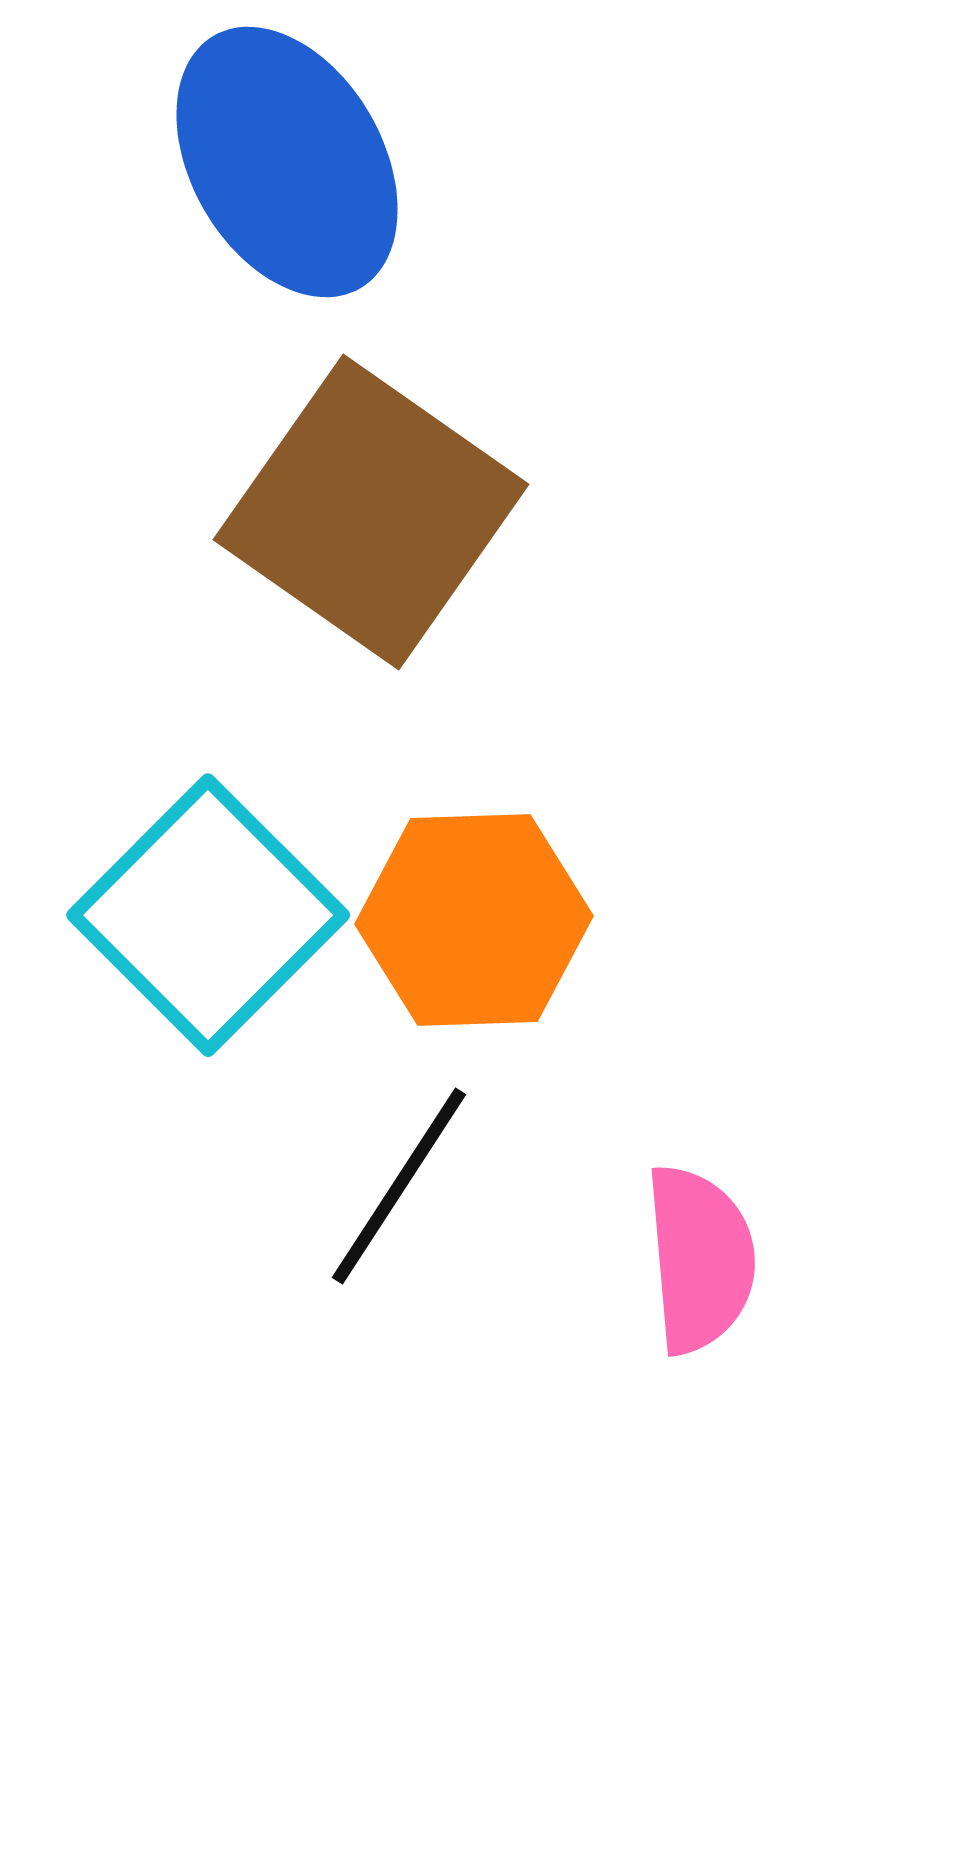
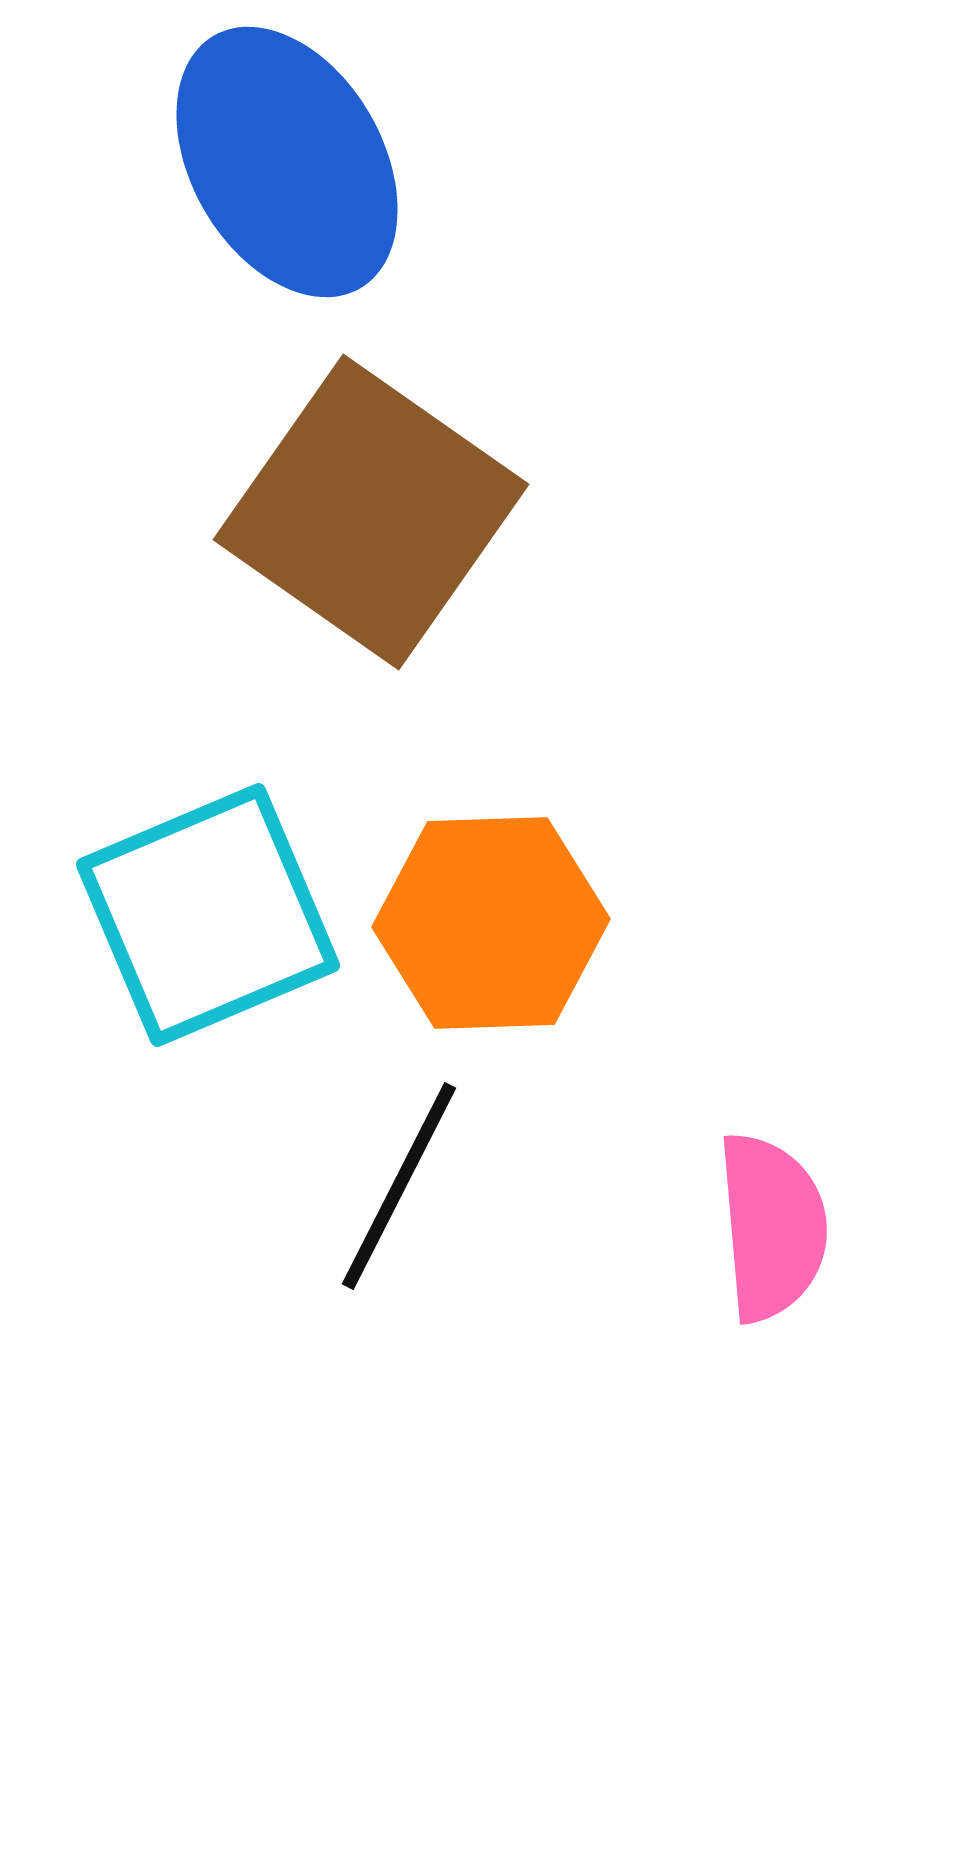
cyan square: rotated 22 degrees clockwise
orange hexagon: moved 17 px right, 3 px down
black line: rotated 6 degrees counterclockwise
pink semicircle: moved 72 px right, 32 px up
